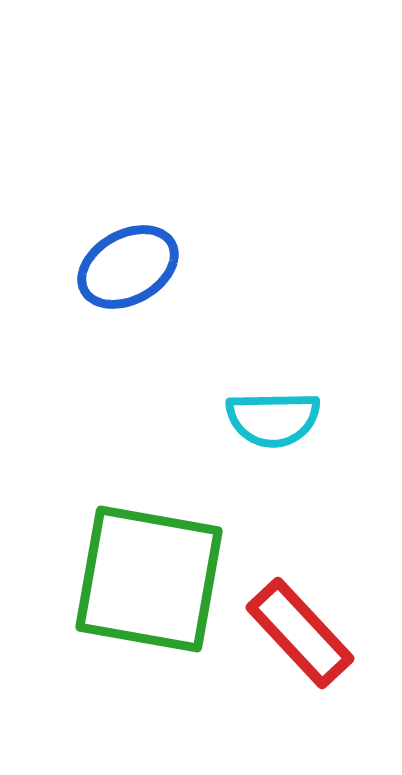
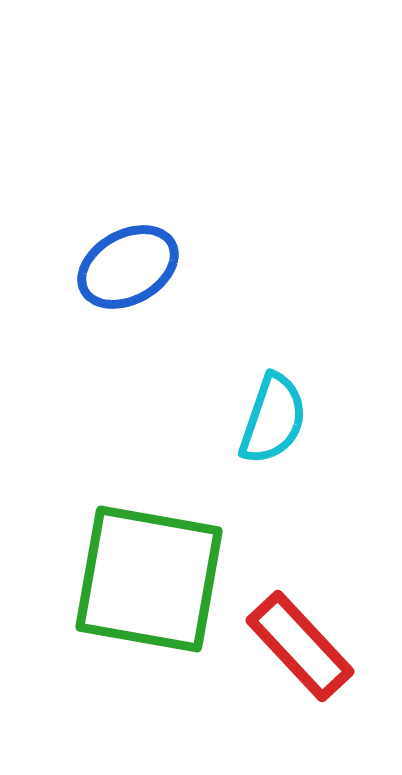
cyan semicircle: rotated 70 degrees counterclockwise
red rectangle: moved 13 px down
